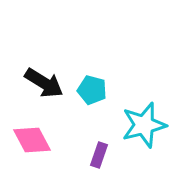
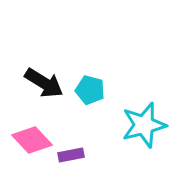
cyan pentagon: moved 2 px left
pink diamond: rotated 15 degrees counterclockwise
purple rectangle: moved 28 px left; rotated 60 degrees clockwise
